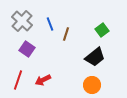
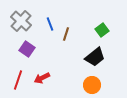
gray cross: moved 1 px left
red arrow: moved 1 px left, 2 px up
